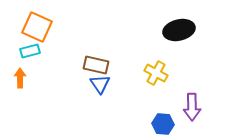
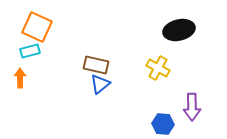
yellow cross: moved 2 px right, 5 px up
blue triangle: rotated 25 degrees clockwise
